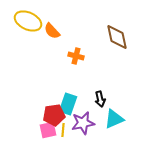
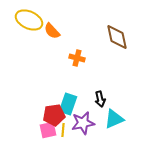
yellow ellipse: moved 1 px right, 1 px up
orange cross: moved 1 px right, 2 px down
